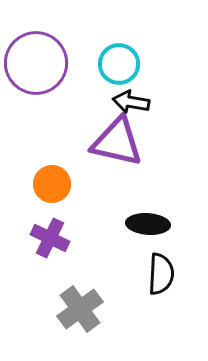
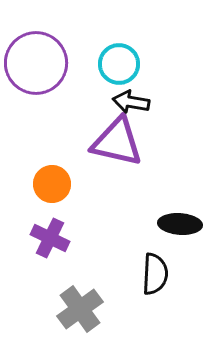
black ellipse: moved 32 px right
black semicircle: moved 6 px left
